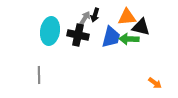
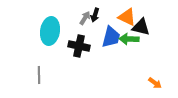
orange triangle: rotated 30 degrees clockwise
black cross: moved 1 px right, 11 px down
